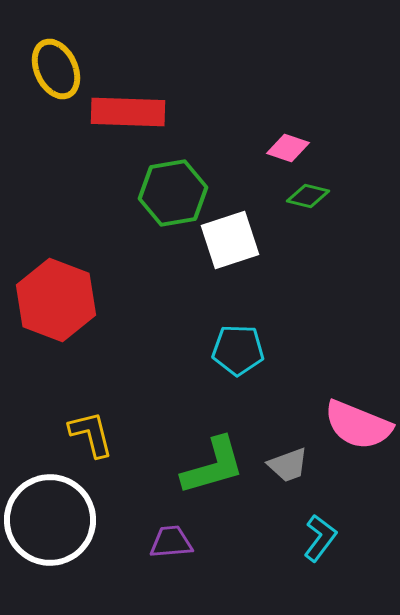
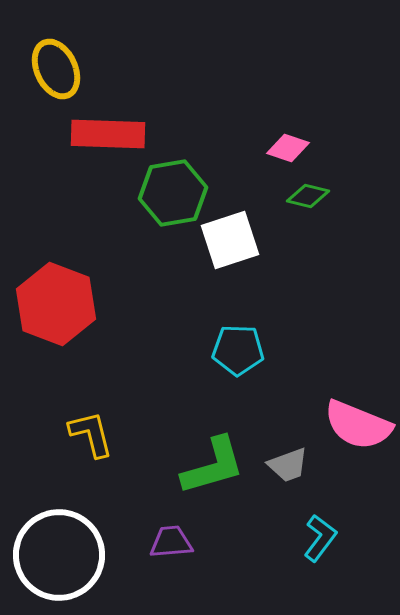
red rectangle: moved 20 px left, 22 px down
red hexagon: moved 4 px down
white circle: moved 9 px right, 35 px down
